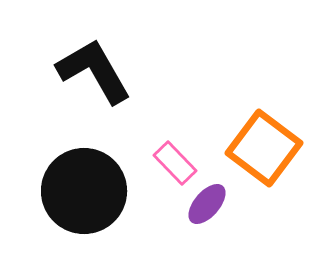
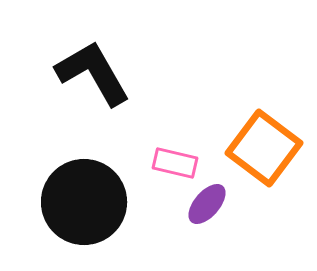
black L-shape: moved 1 px left, 2 px down
pink rectangle: rotated 33 degrees counterclockwise
black circle: moved 11 px down
